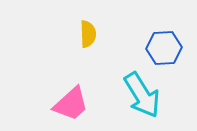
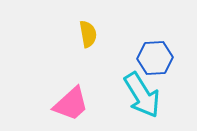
yellow semicircle: rotated 8 degrees counterclockwise
blue hexagon: moved 9 px left, 10 px down
